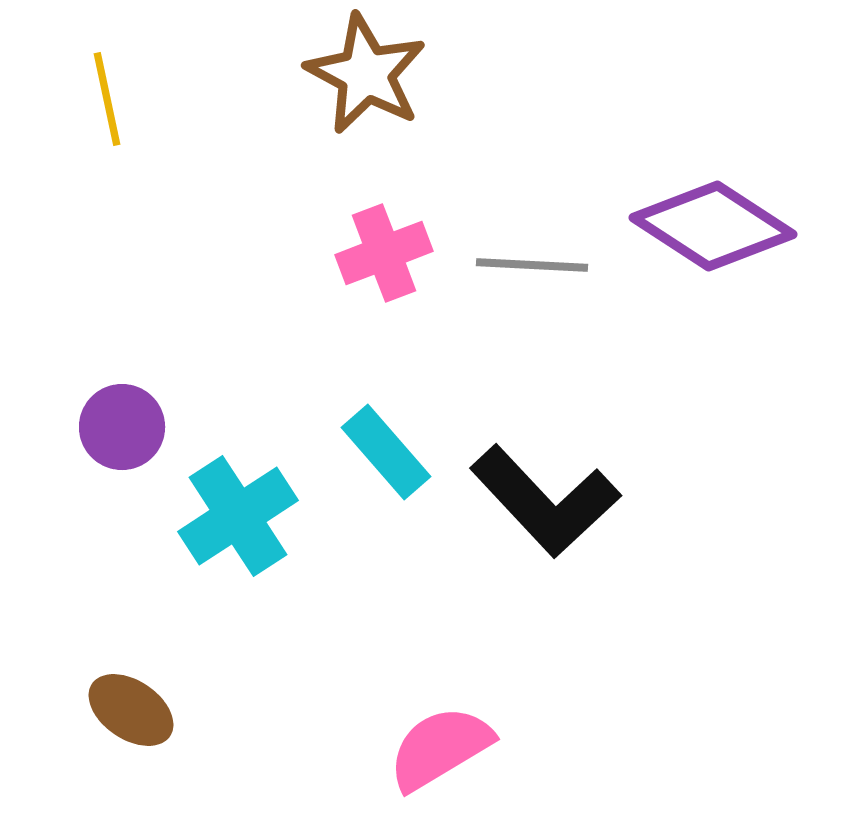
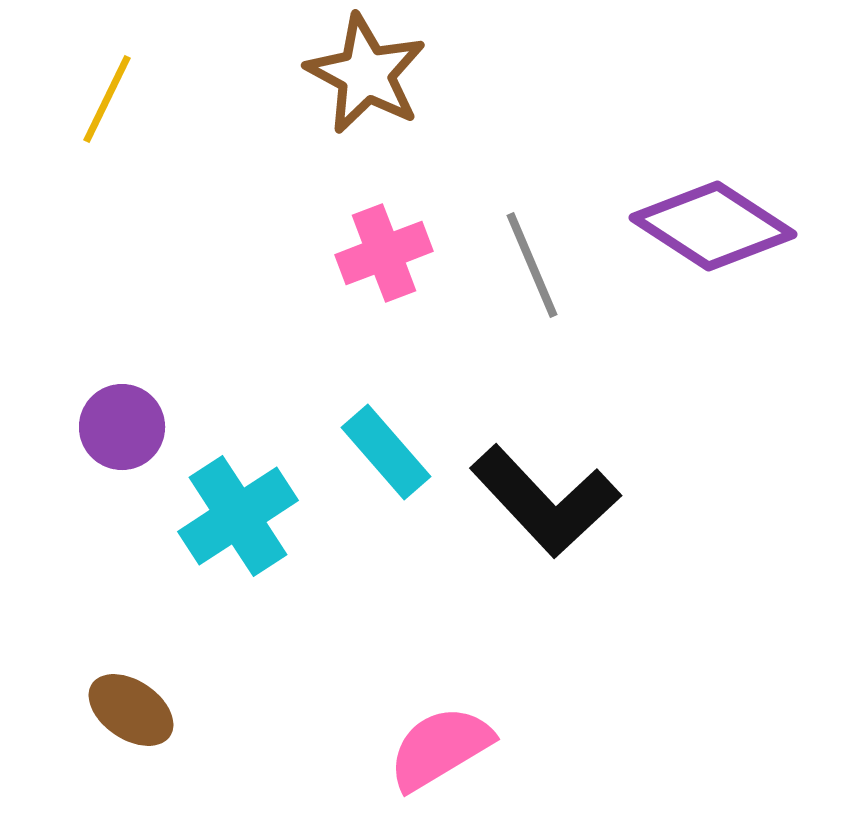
yellow line: rotated 38 degrees clockwise
gray line: rotated 64 degrees clockwise
